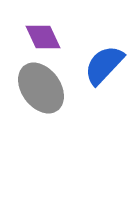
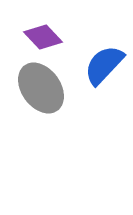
purple diamond: rotated 18 degrees counterclockwise
